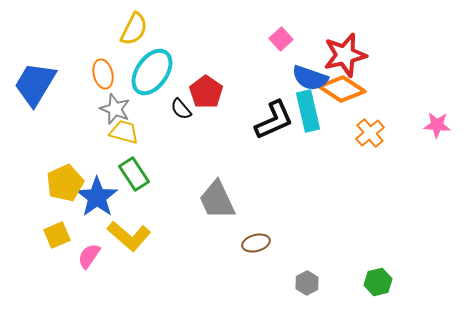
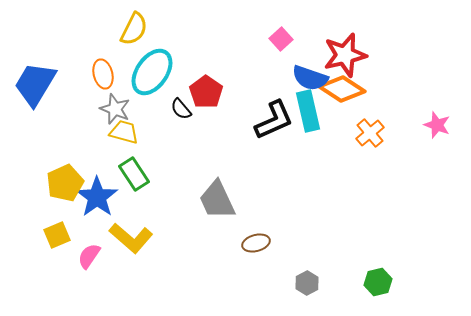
pink star: rotated 16 degrees clockwise
yellow L-shape: moved 2 px right, 2 px down
